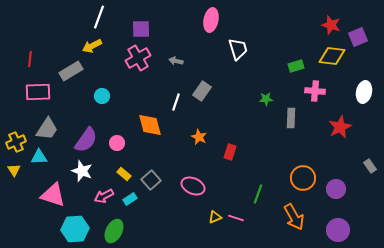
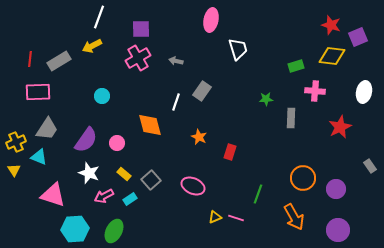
gray rectangle at (71, 71): moved 12 px left, 10 px up
cyan triangle at (39, 157): rotated 24 degrees clockwise
white star at (82, 171): moved 7 px right, 2 px down
